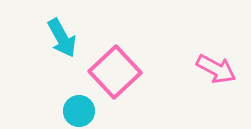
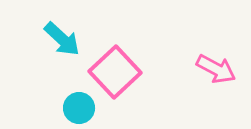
cyan arrow: moved 1 px down; rotated 18 degrees counterclockwise
cyan circle: moved 3 px up
